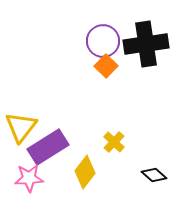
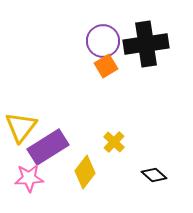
orange square: rotated 15 degrees clockwise
